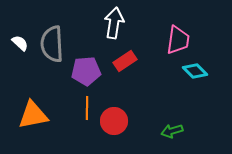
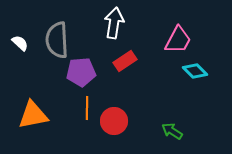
pink trapezoid: rotated 20 degrees clockwise
gray semicircle: moved 5 px right, 4 px up
purple pentagon: moved 5 px left, 1 px down
green arrow: rotated 50 degrees clockwise
